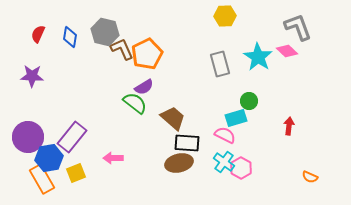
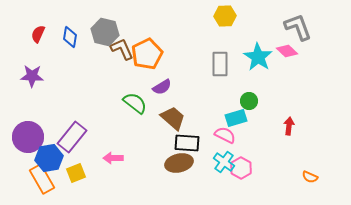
gray rectangle: rotated 15 degrees clockwise
purple semicircle: moved 18 px right
